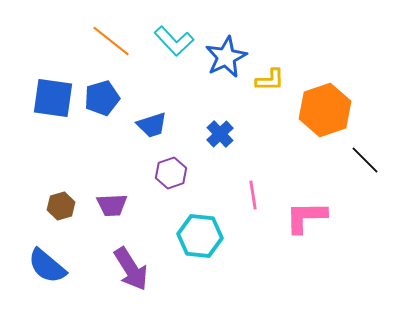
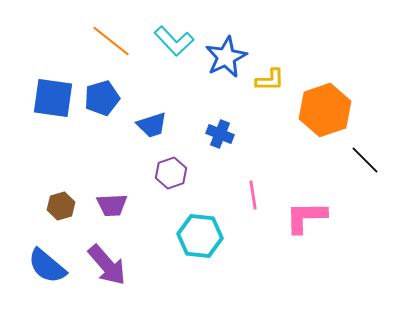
blue cross: rotated 24 degrees counterclockwise
purple arrow: moved 24 px left, 4 px up; rotated 9 degrees counterclockwise
